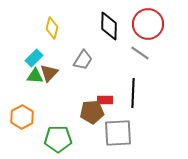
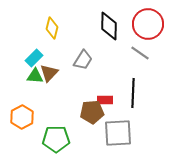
green pentagon: moved 2 px left
